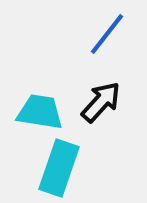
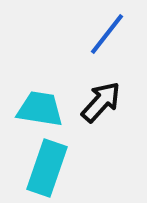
cyan trapezoid: moved 3 px up
cyan rectangle: moved 12 px left
